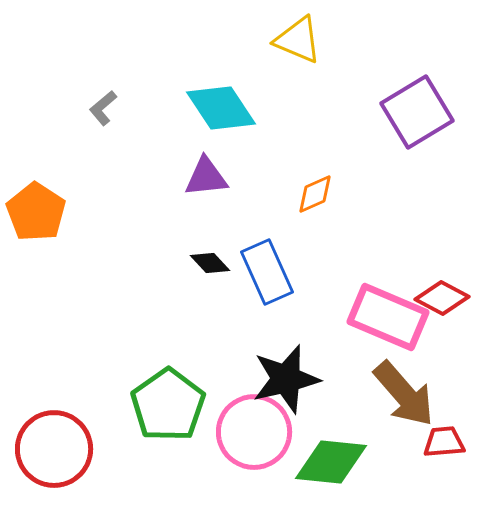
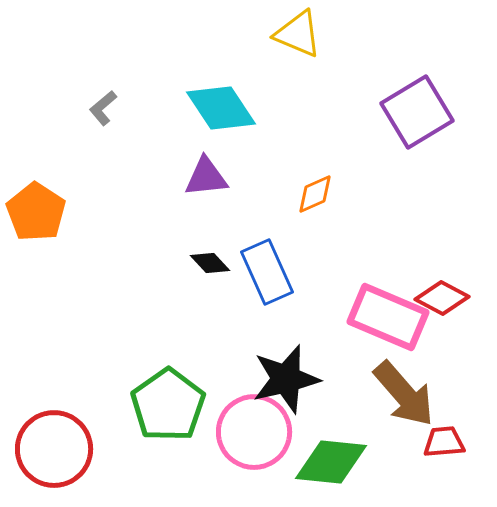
yellow triangle: moved 6 px up
